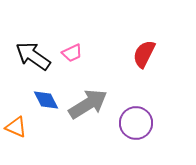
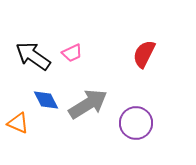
orange triangle: moved 2 px right, 4 px up
